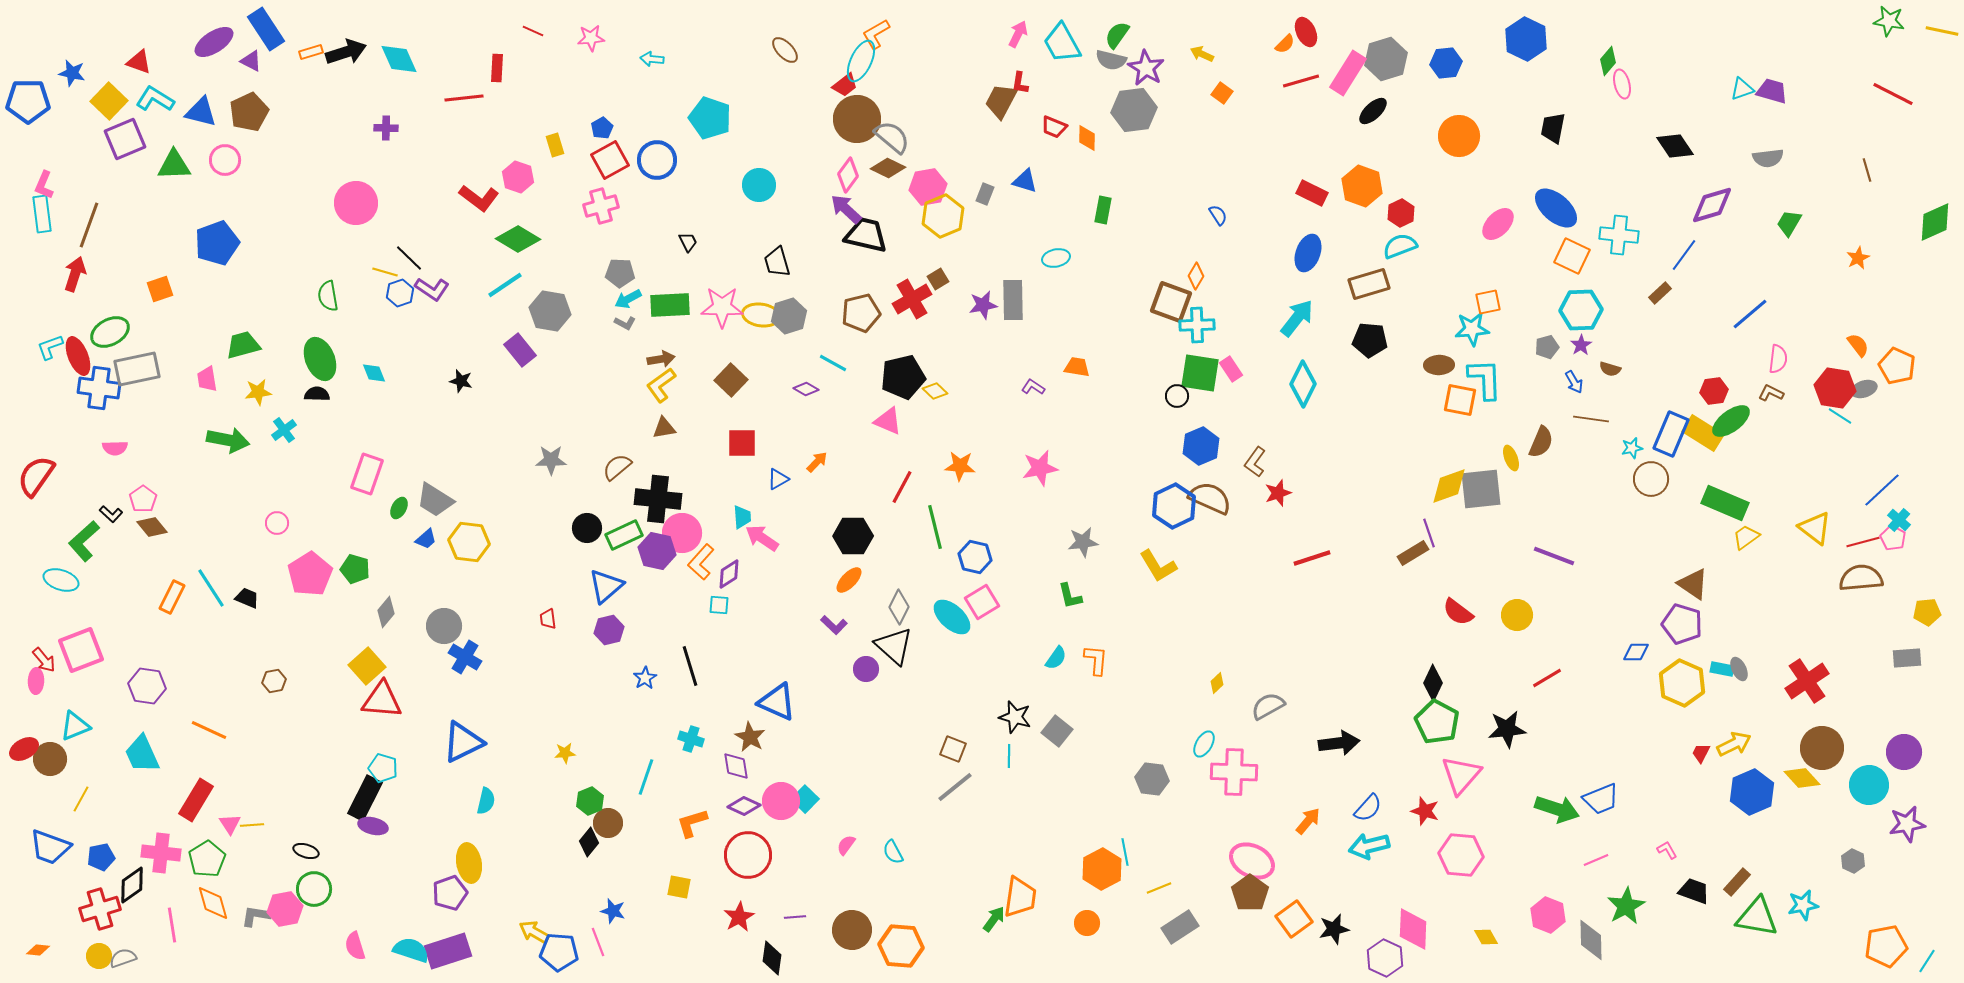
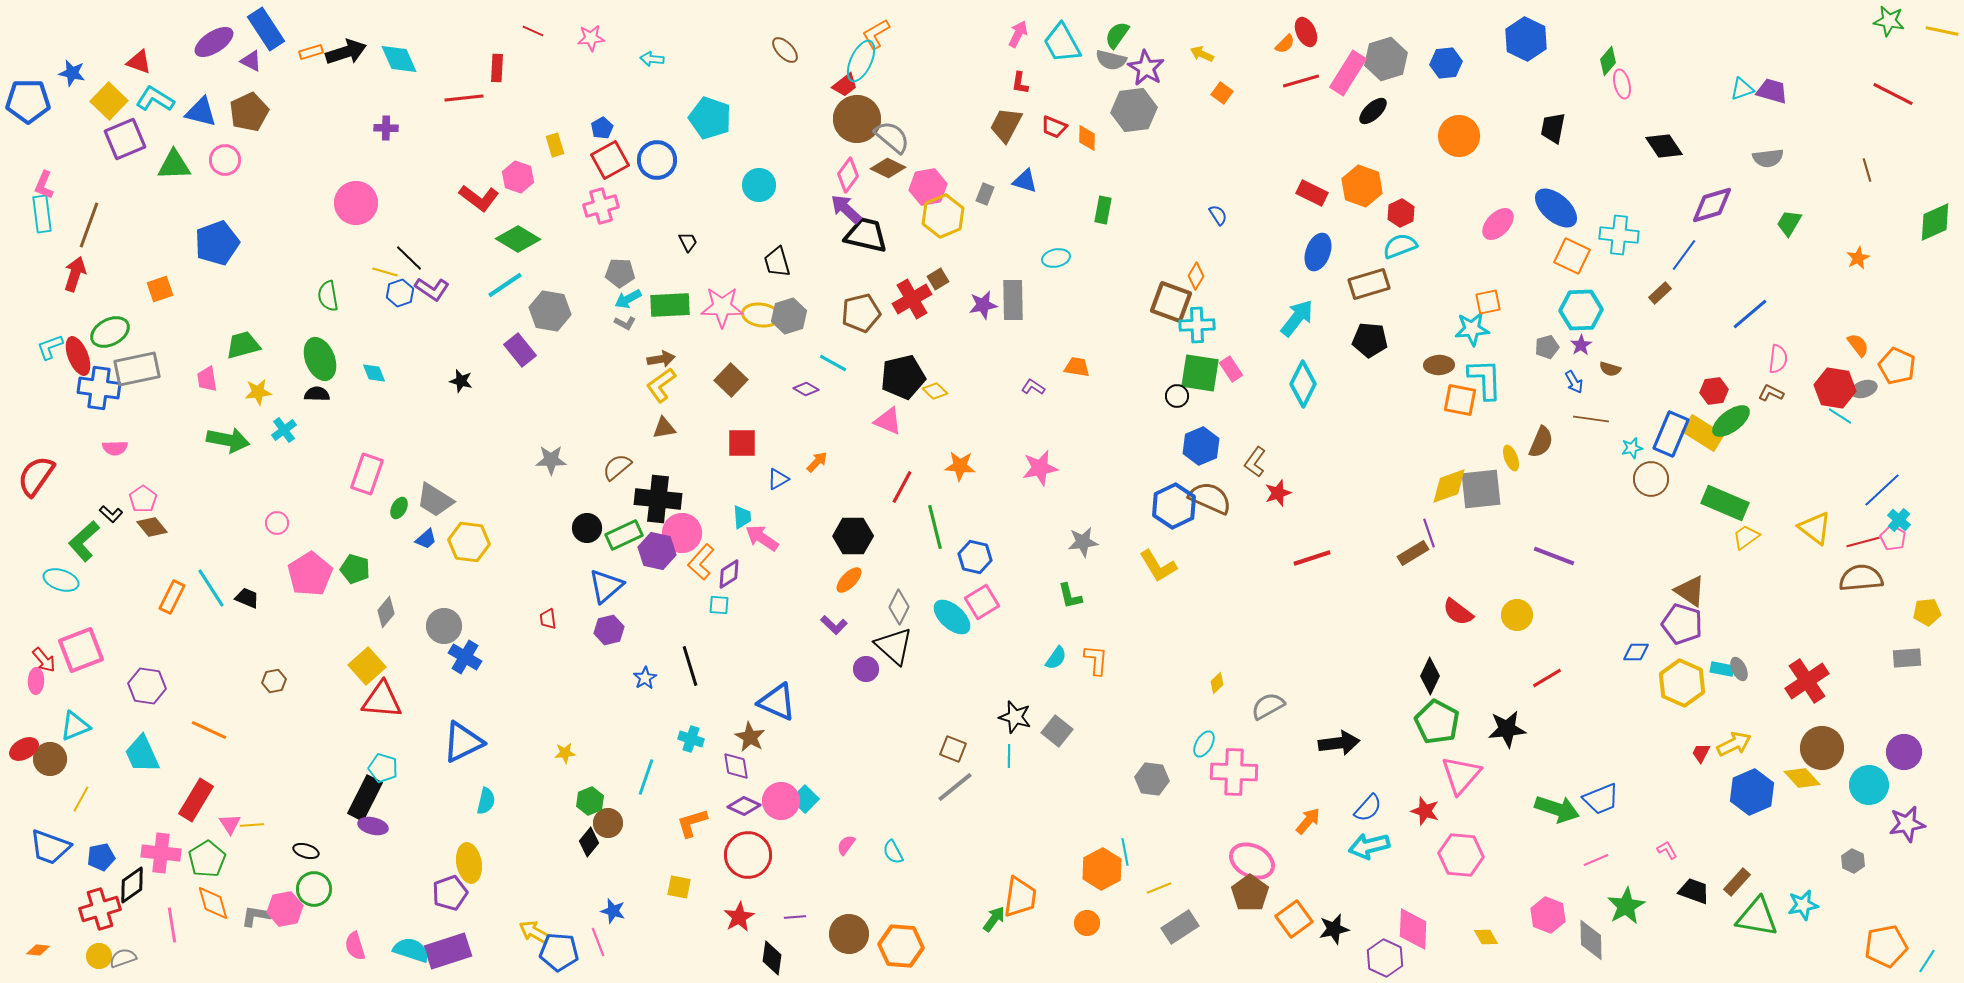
brown trapezoid at (1001, 101): moved 5 px right, 24 px down
black diamond at (1675, 146): moved 11 px left
blue ellipse at (1308, 253): moved 10 px right, 1 px up
brown triangle at (1693, 584): moved 3 px left, 7 px down
black diamond at (1433, 683): moved 3 px left, 7 px up
brown circle at (852, 930): moved 3 px left, 4 px down
